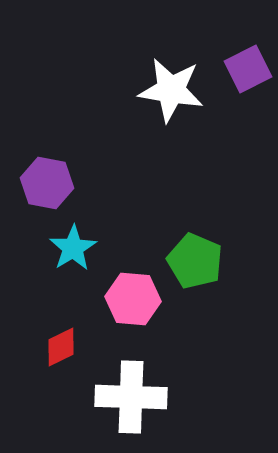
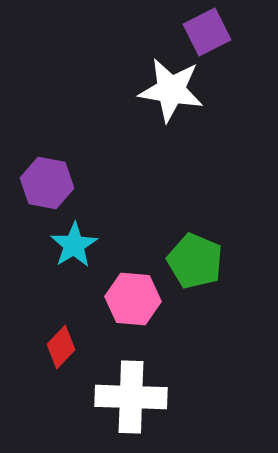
purple square: moved 41 px left, 37 px up
cyan star: moved 1 px right, 3 px up
red diamond: rotated 21 degrees counterclockwise
